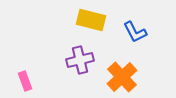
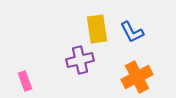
yellow rectangle: moved 6 px right, 9 px down; rotated 68 degrees clockwise
blue L-shape: moved 3 px left
orange cross: moved 15 px right; rotated 16 degrees clockwise
